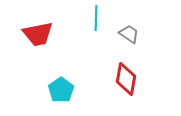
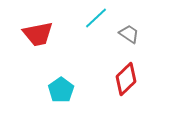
cyan line: rotated 45 degrees clockwise
red diamond: rotated 36 degrees clockwise
